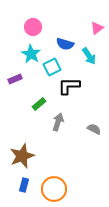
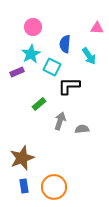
pink triangle: rotated 40 degrees clockwise
blue semicircle: rotated 78 degrees clockwise
cyan star: rotated 12 degrees clockwise
cyan square: rotated 36 degrees counterclockwise
purple rectangle: moved 2 px right, 7 px up
gray arrow: moved 2 px right, 1 px up
gray semicircle: moved 12 px left; rotated 32 degrees counterclockwise
brown star: moved 2 px down
blue rectangle: moved 1 px down; rotated 24 degrees counterclockwise
orange circle: moved 2 px up
